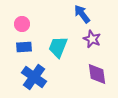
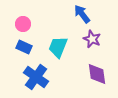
pink circle: moved 1 px right
blue rectangle: rotated 28 degrees clockwise
blue cross: moved 2 px right
